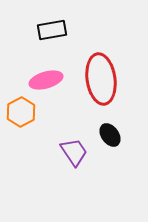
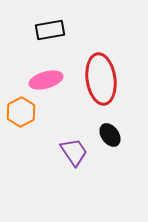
black rectangle: moved 2 px left
